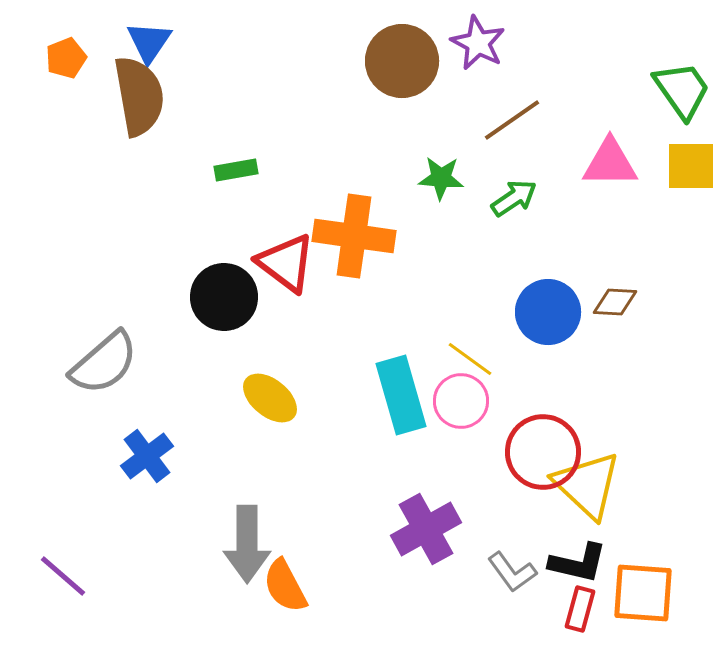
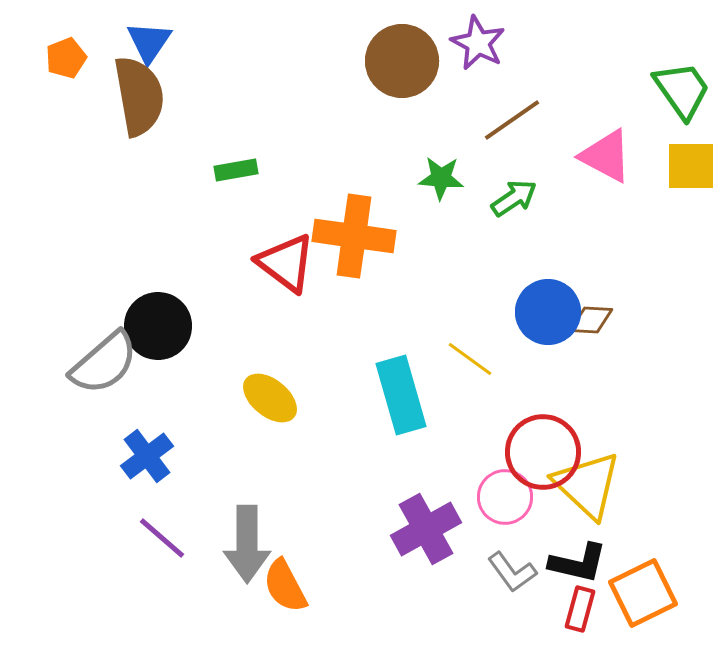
pink triangle: moved 4 px left, 7 px up; rotated 28 degrees clockwise
black circle: moved 66 px left, 29 px down
brown diamond: moved 24 px left, 18 px down
pink circle: moved 44 px right, 96 px down
purple line: moved 99 px right, 38 px up
orange square: rotated 30 degrees counterclockwise
